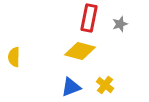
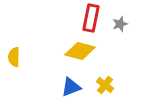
red rectangle: moved 2 px right
